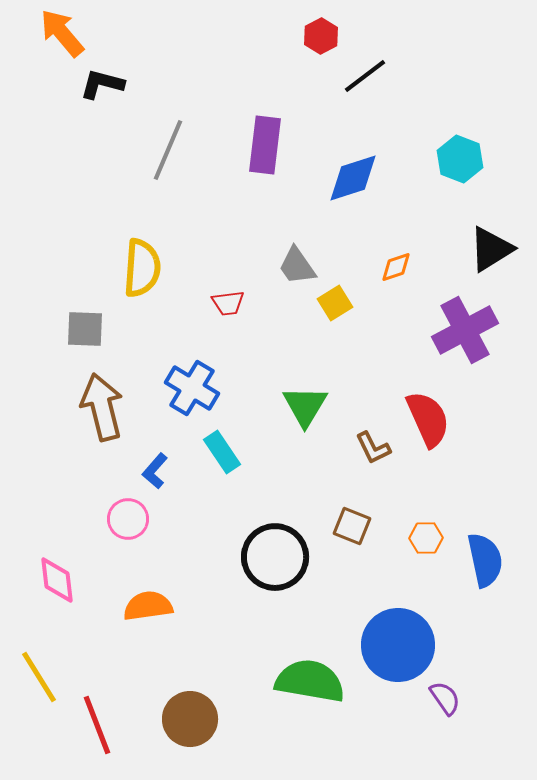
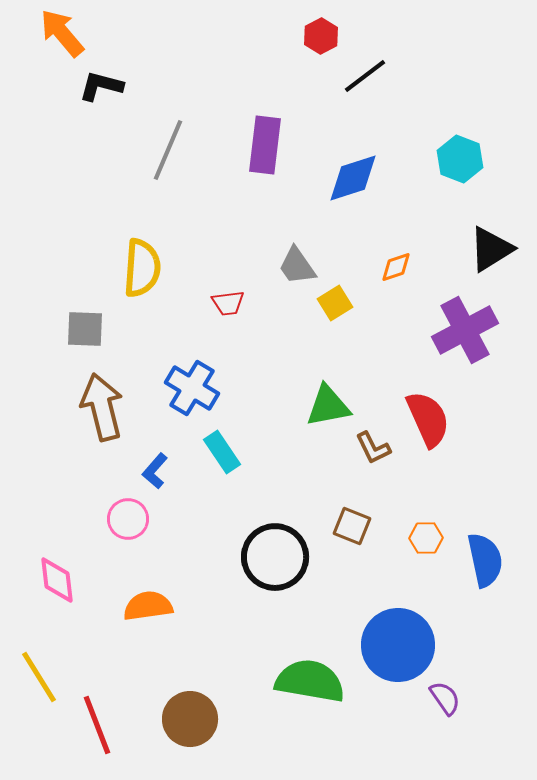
black L-shape: moved 1 px left, 2 px down
green triangle: moved 23 px right; rotated 48 degrees clockwise
